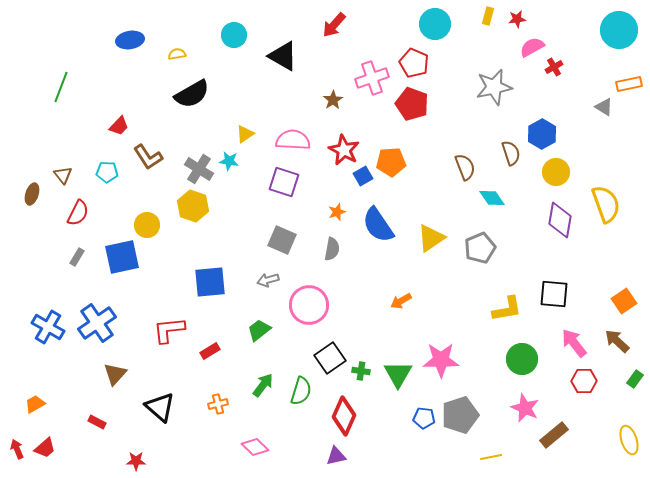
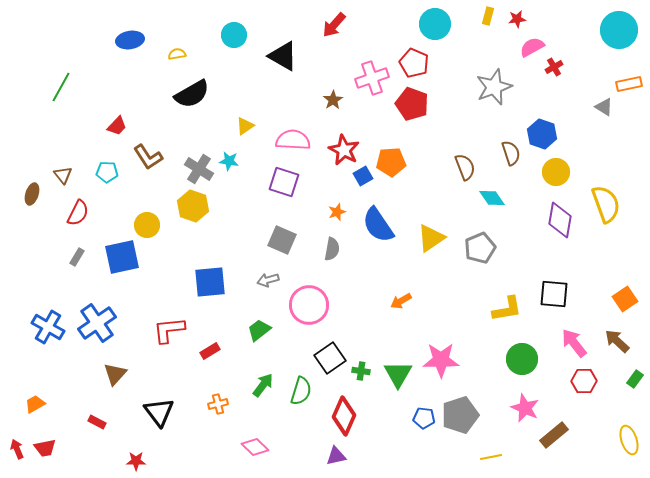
green line at (61, 87): rotated 8 degrees clockwise
gray star at (494, 87): rotated 9 degrees counterclockwise
red trapezoid at (119, 126): moved 2 px left
yellow triangle at (245, 134): moved 8 px up
blue hexagon at (542, 134): rotated 12 degrees counterclockwise
orange square at (624, 301): moved 1 px right, 2 px up
black triangle at (160, 407): moved 1 px left, 5 px down; rotated 12 degrees clockwise
red trapezoid at (45, 448): rotated 30 degrees clockwise
